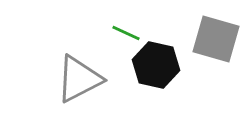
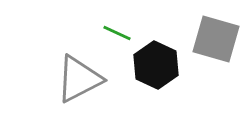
green line: moved 9 px left
black hexagon: rotated 12 degrees clockwise
